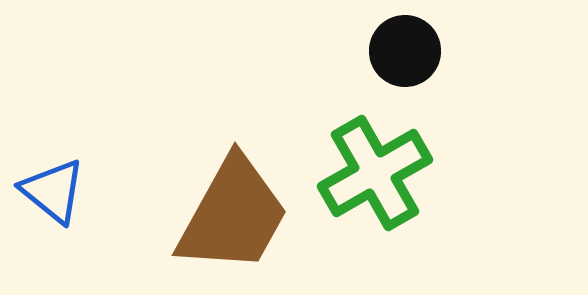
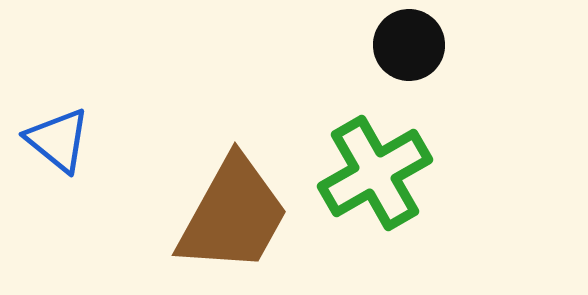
black circle: moved 4 px right, 6 px up
blue triangle: moved 5 px right, 51 px up
